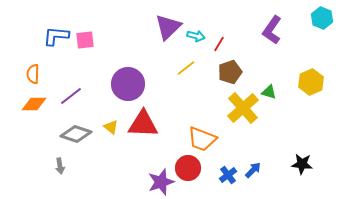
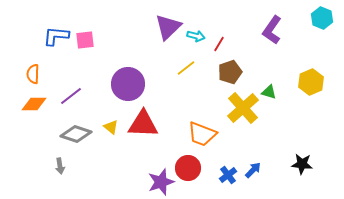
orange trapezoid: moved 5 px up
